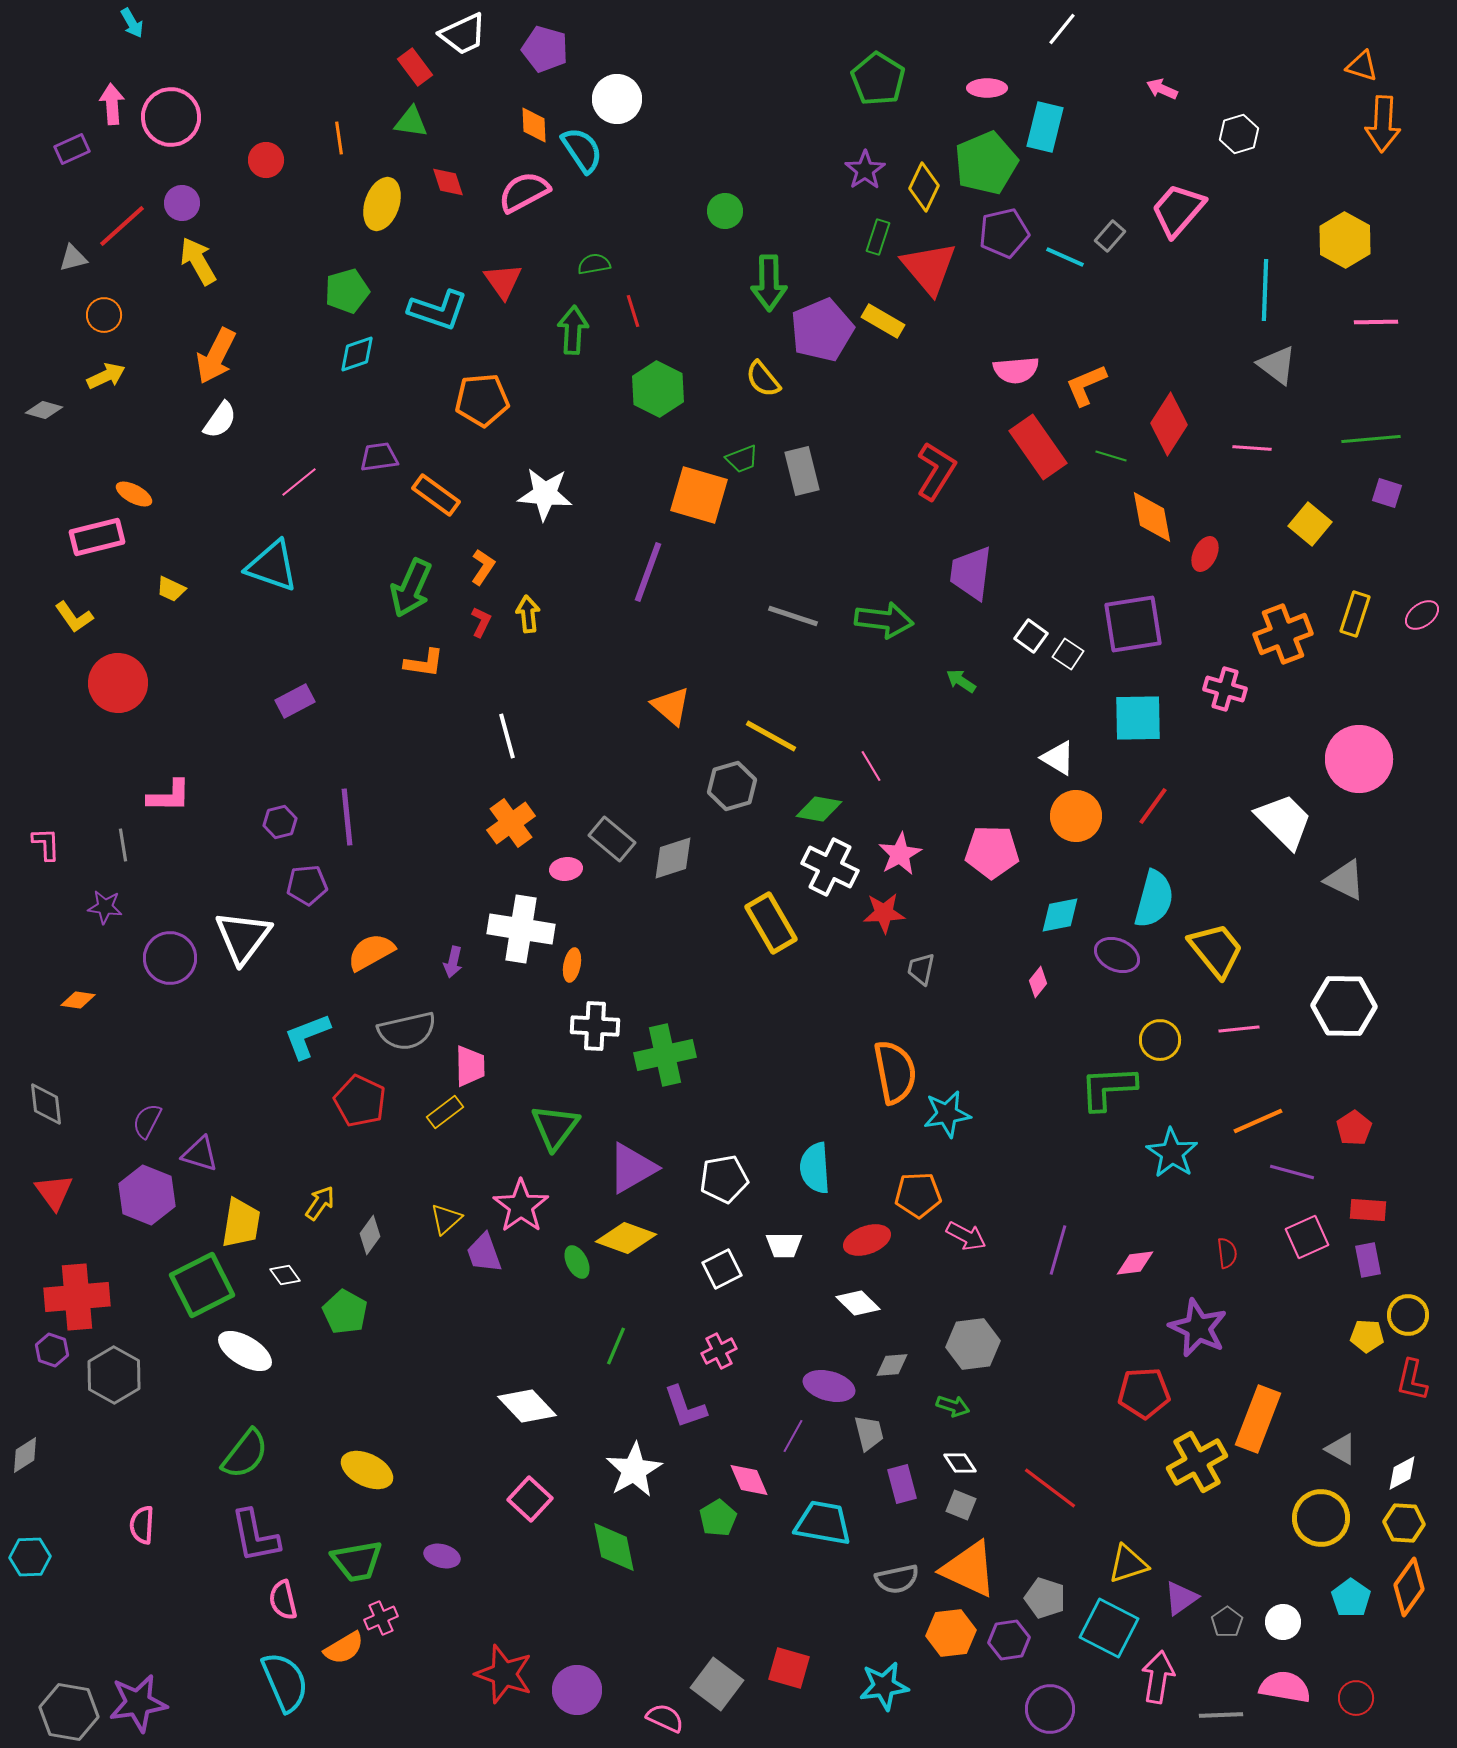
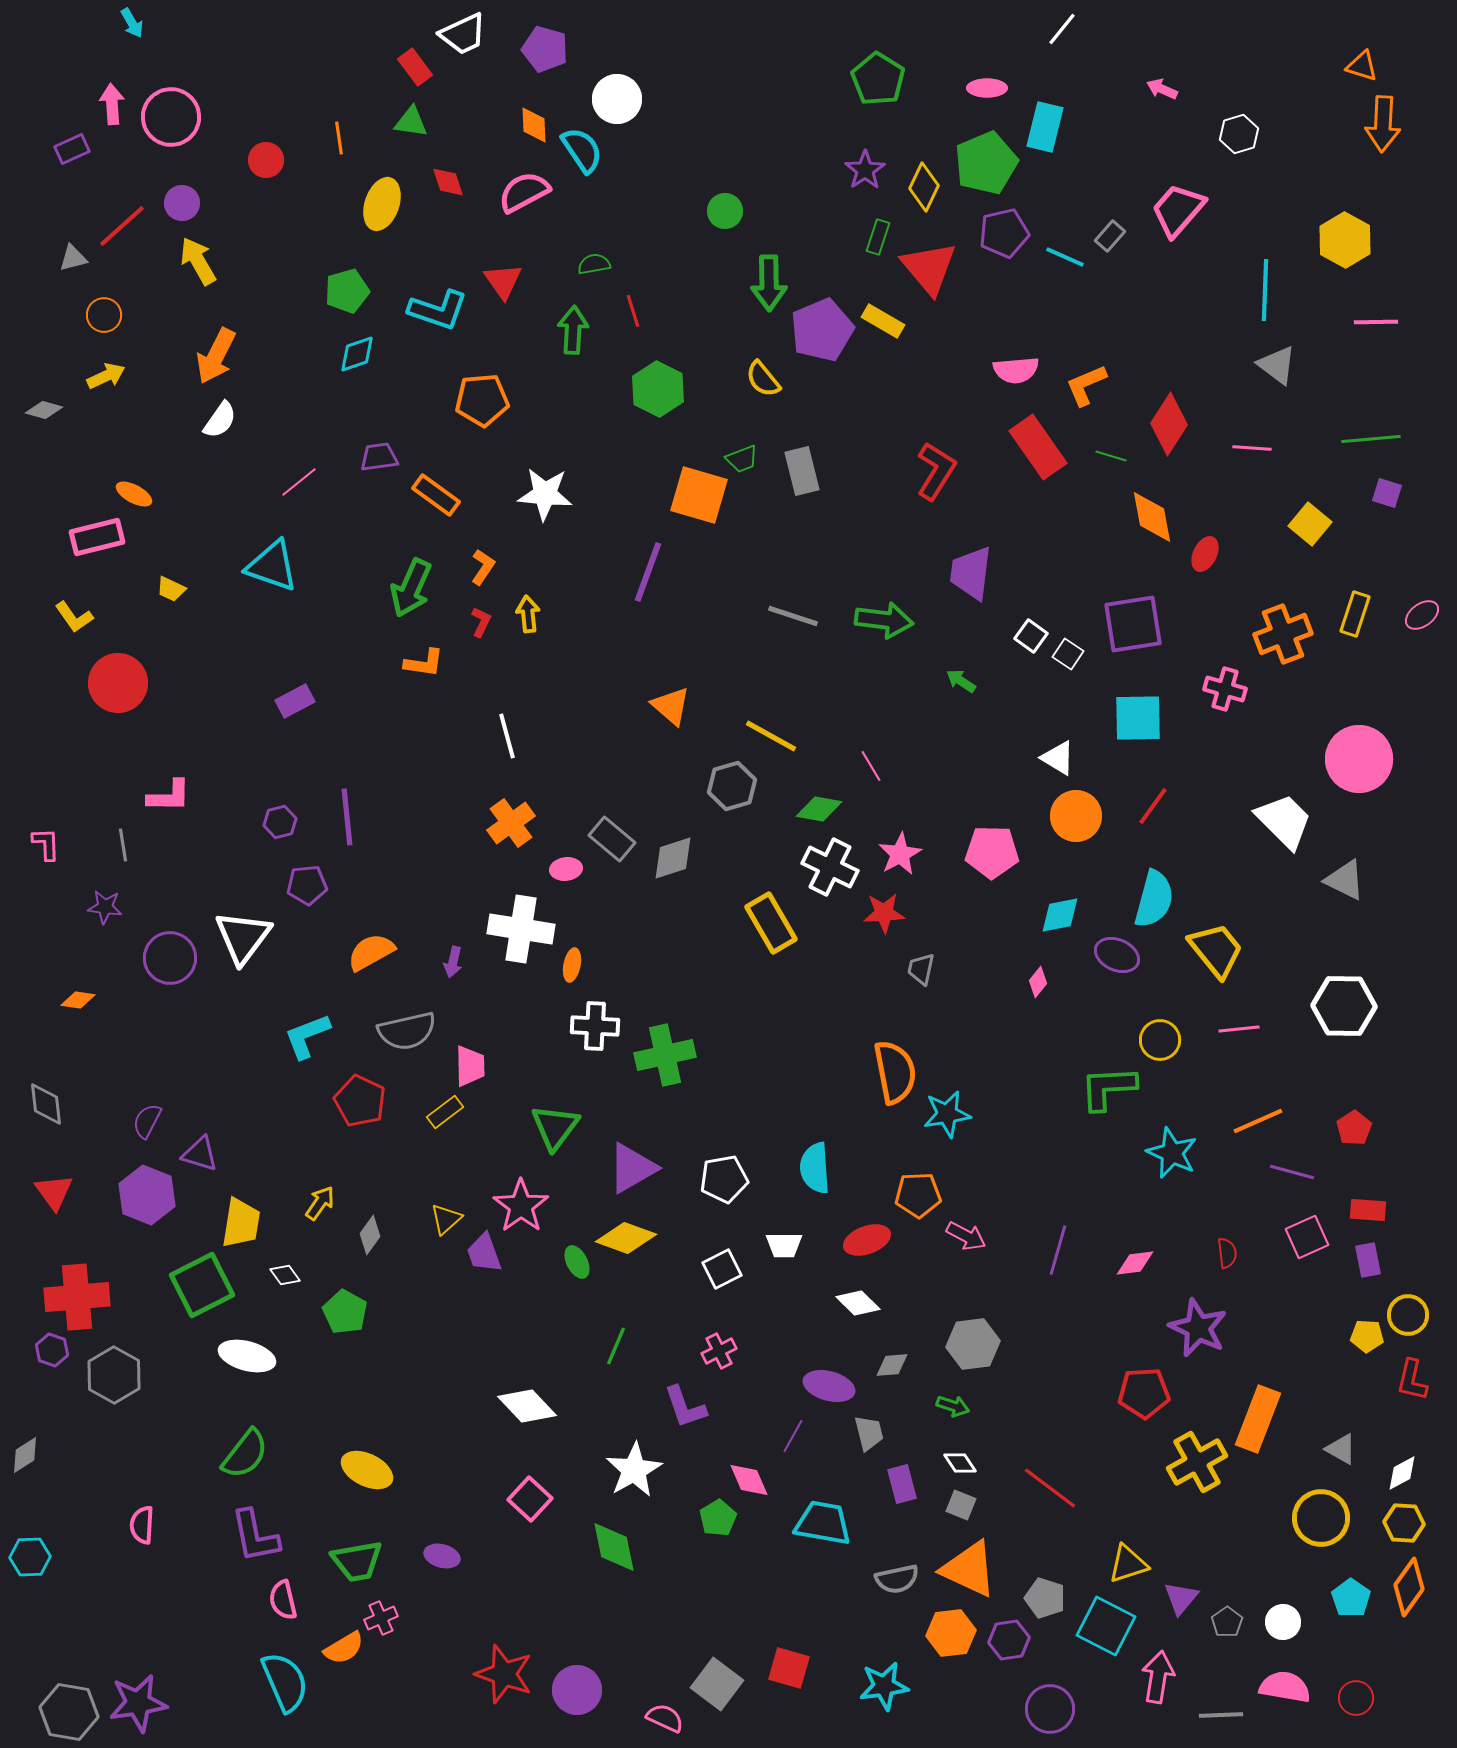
cyan star at (1172, 1153): rotated 9 degrees counterclockwise
white ellipse at (245, 1351): moved 2 px right, 5 px down; rotated 16 degrees counterclockwise
purple triangle at (1181, 1598): rotated 15 degrees counterclockwise
cyan square at (1109, 1628): moved 3 px left, 2 px up
